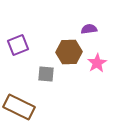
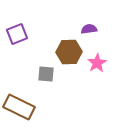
purple square: moved 1 px left, 11 px up
